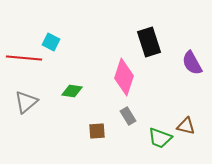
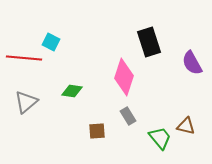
green trapezoid: rotated 150 degrees counterclockwise
